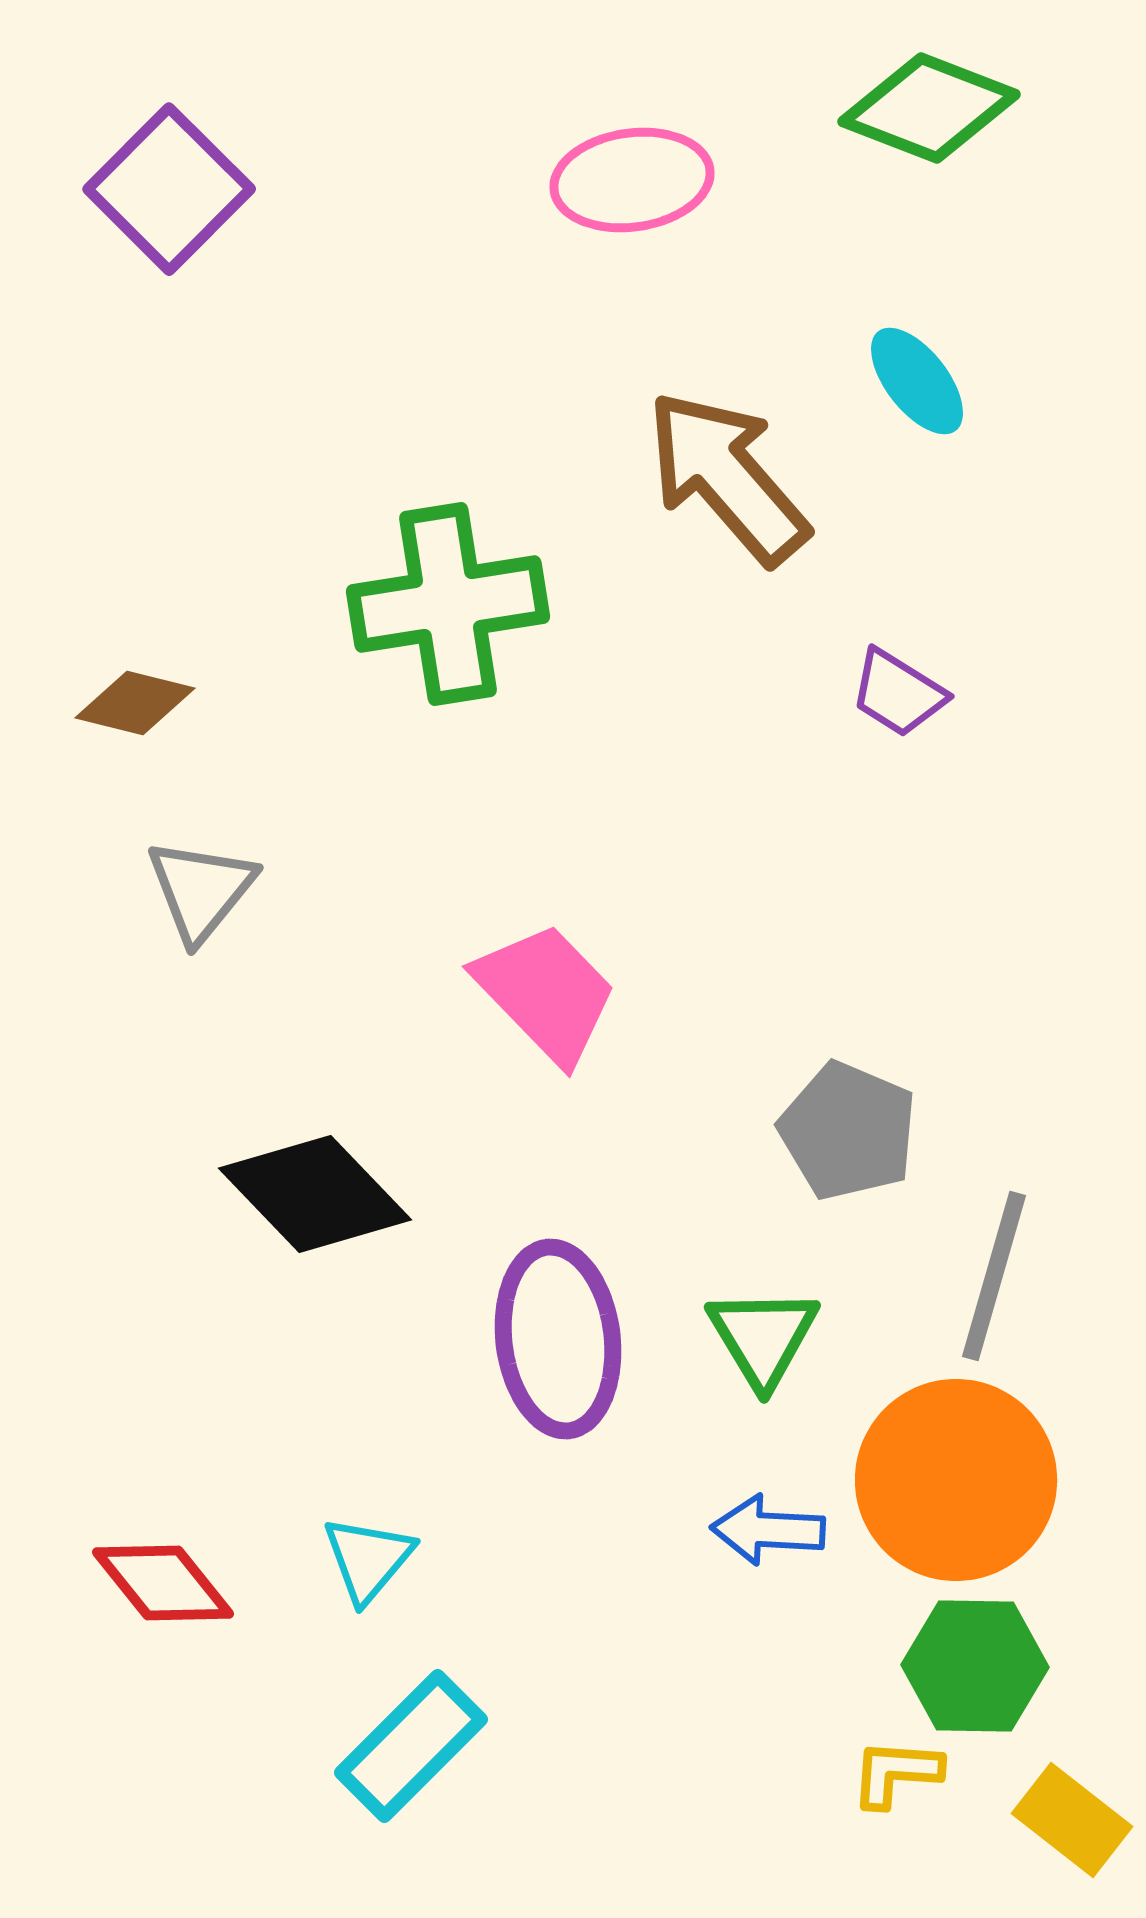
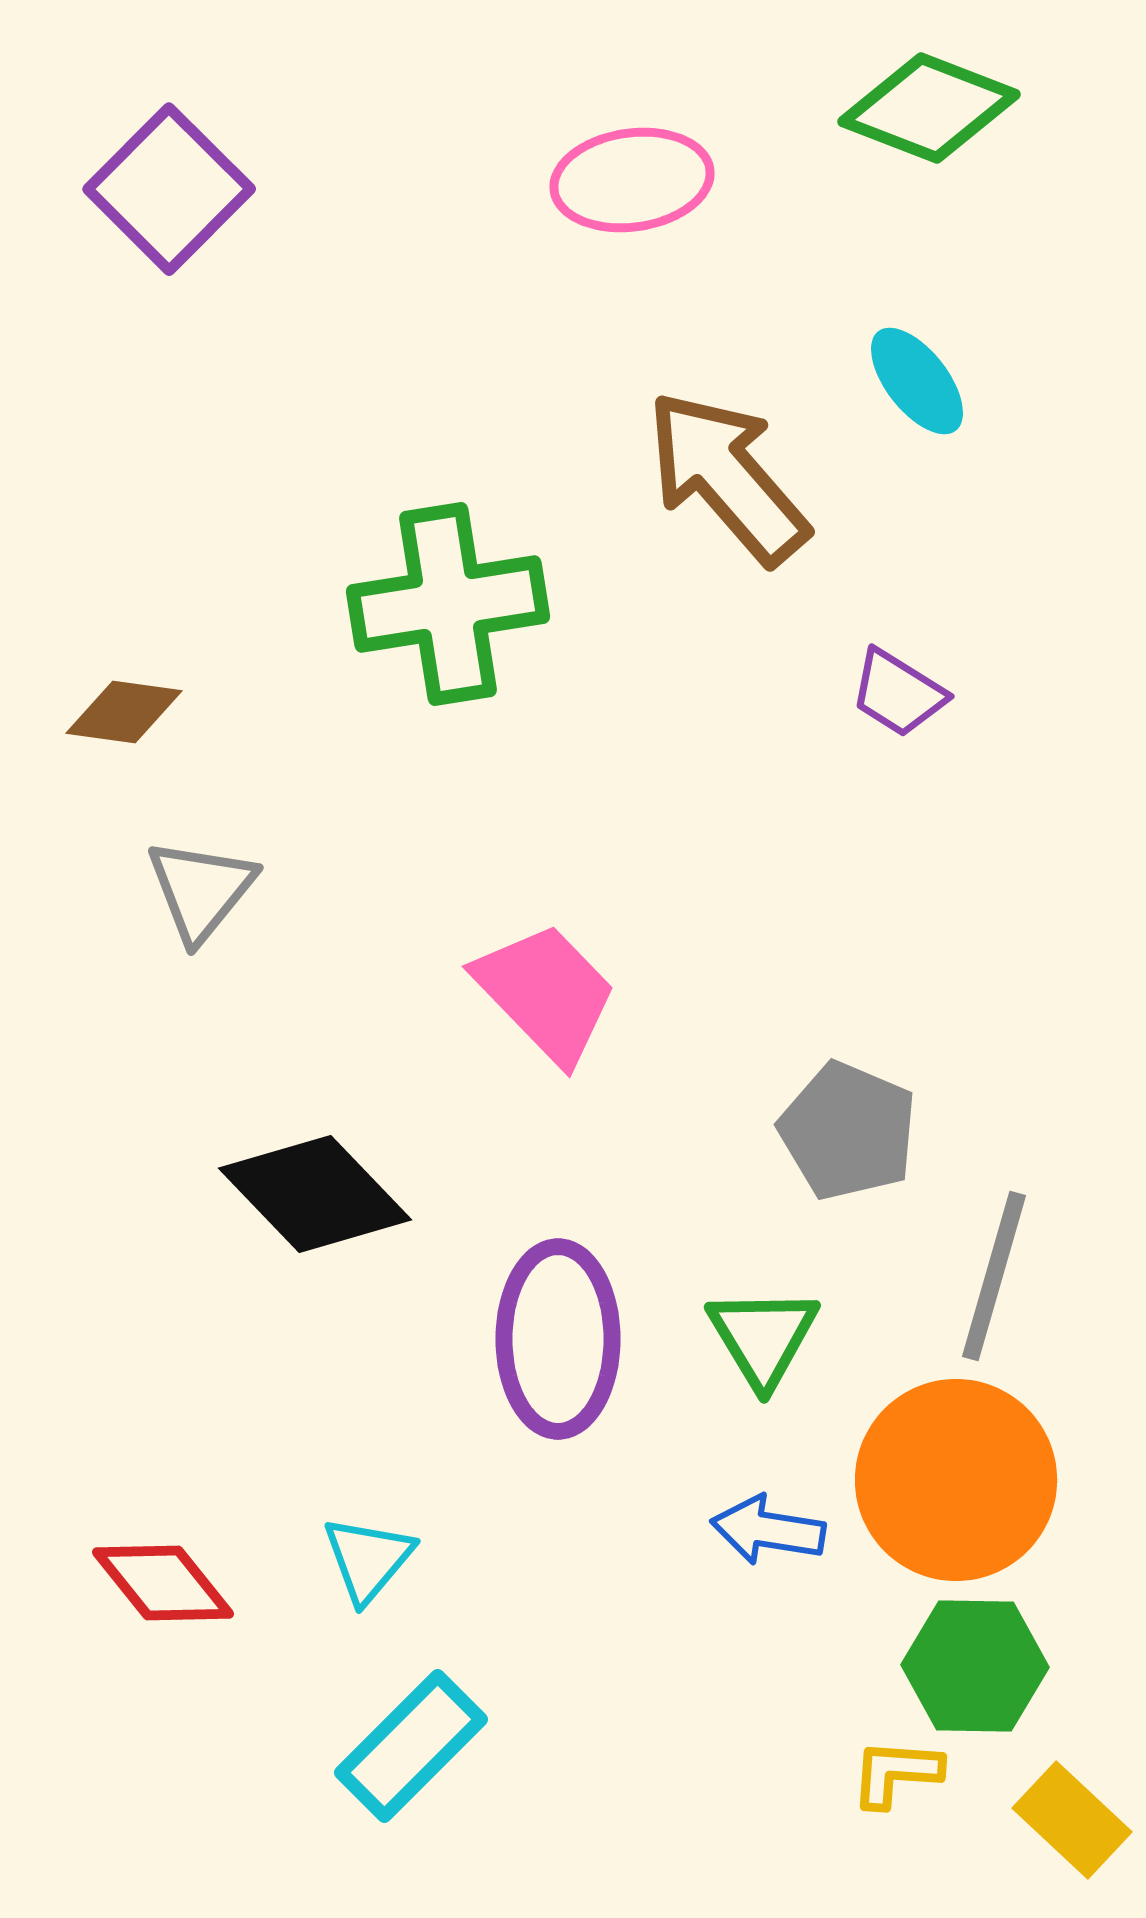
brown diamond: moved 11 px left, 9 px down; rotated 6 degrees counterclockwise
purple ellipse: rotated 7 degrees clockwise
blue arrow: rotated 6 degrees clockwise
yellow rectangle: rotated 5 degrees clockwise
